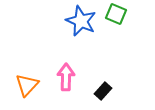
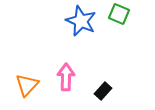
green square: moved 3 px right
